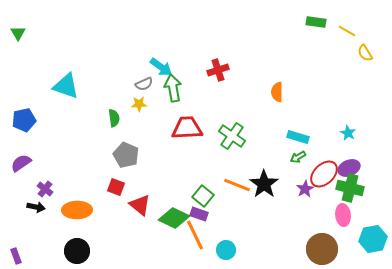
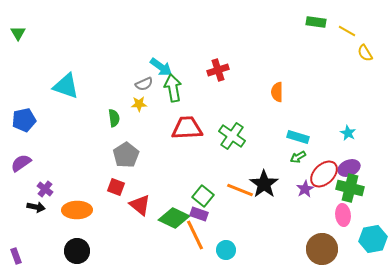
gray pentagon at (126, 155): rotated 15 degrees clockwise
orange line at (237, 185): moved 3 px right, 5 px down
